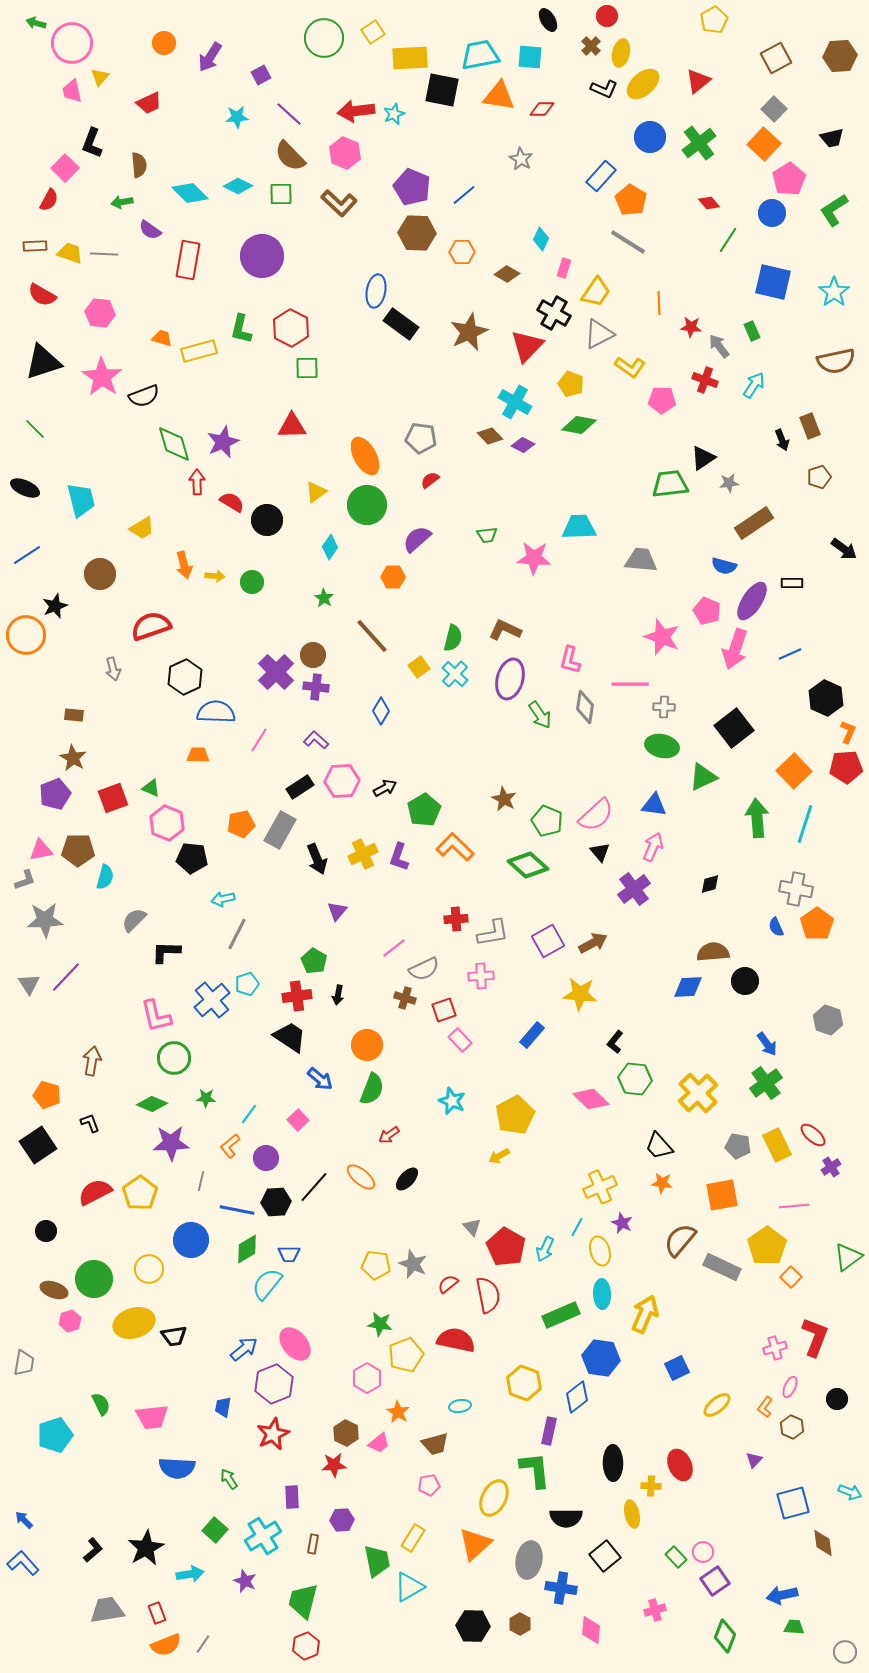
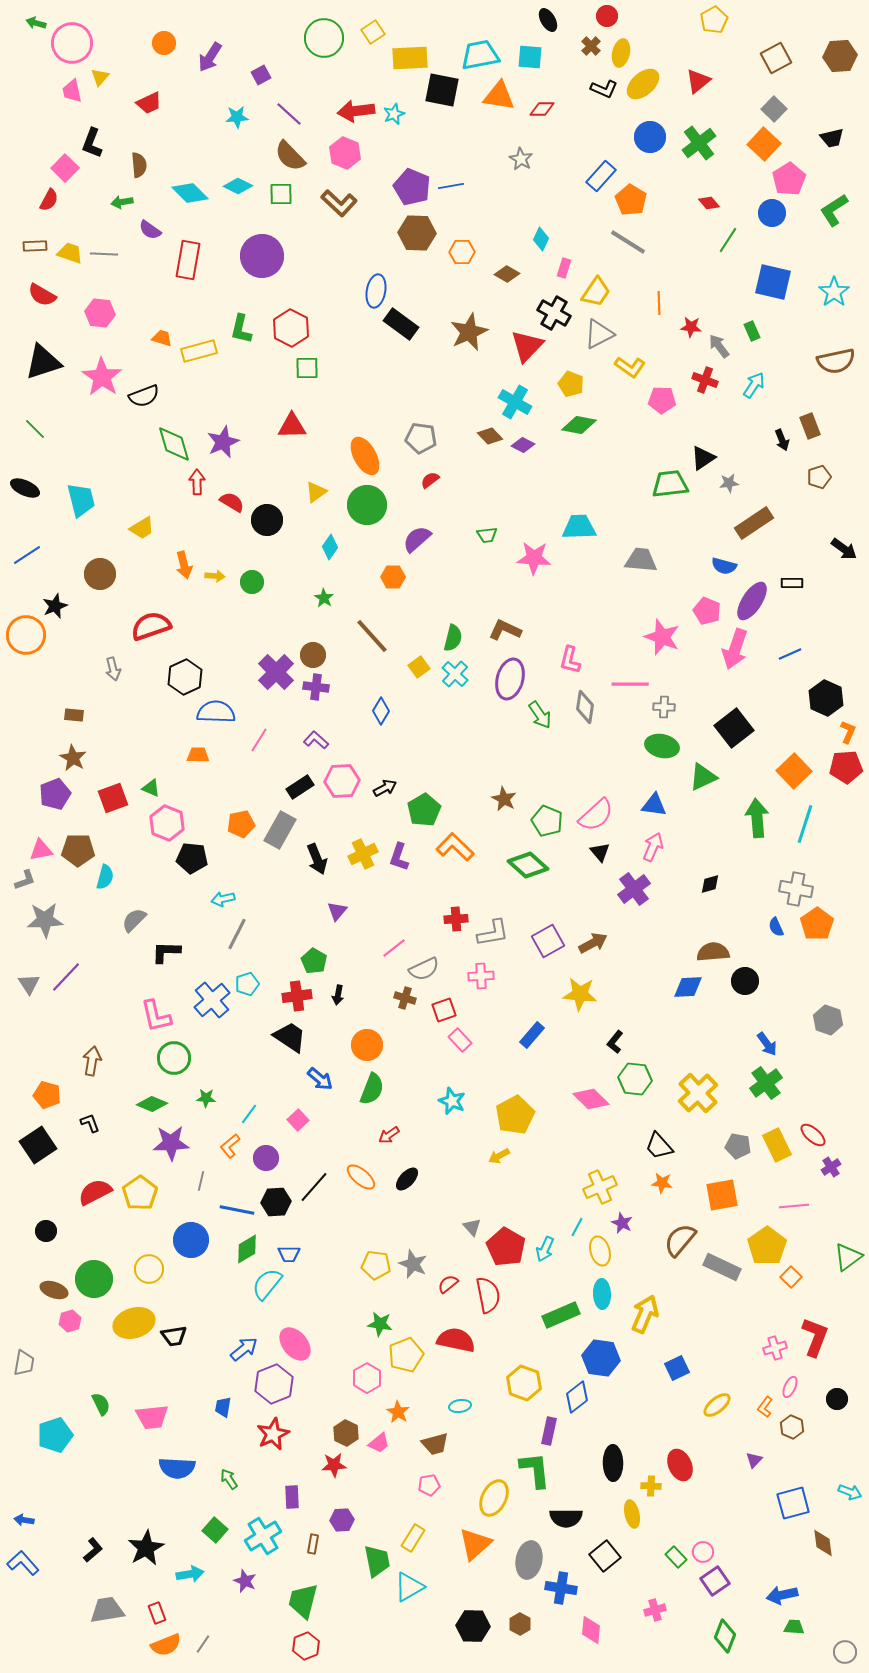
blue line at (464, 195): moved 13 px left, 9 px up; rotated 30 degrees clockwise
blue arrow at (24, 1520): rotated 36 degrees counterclockwise
